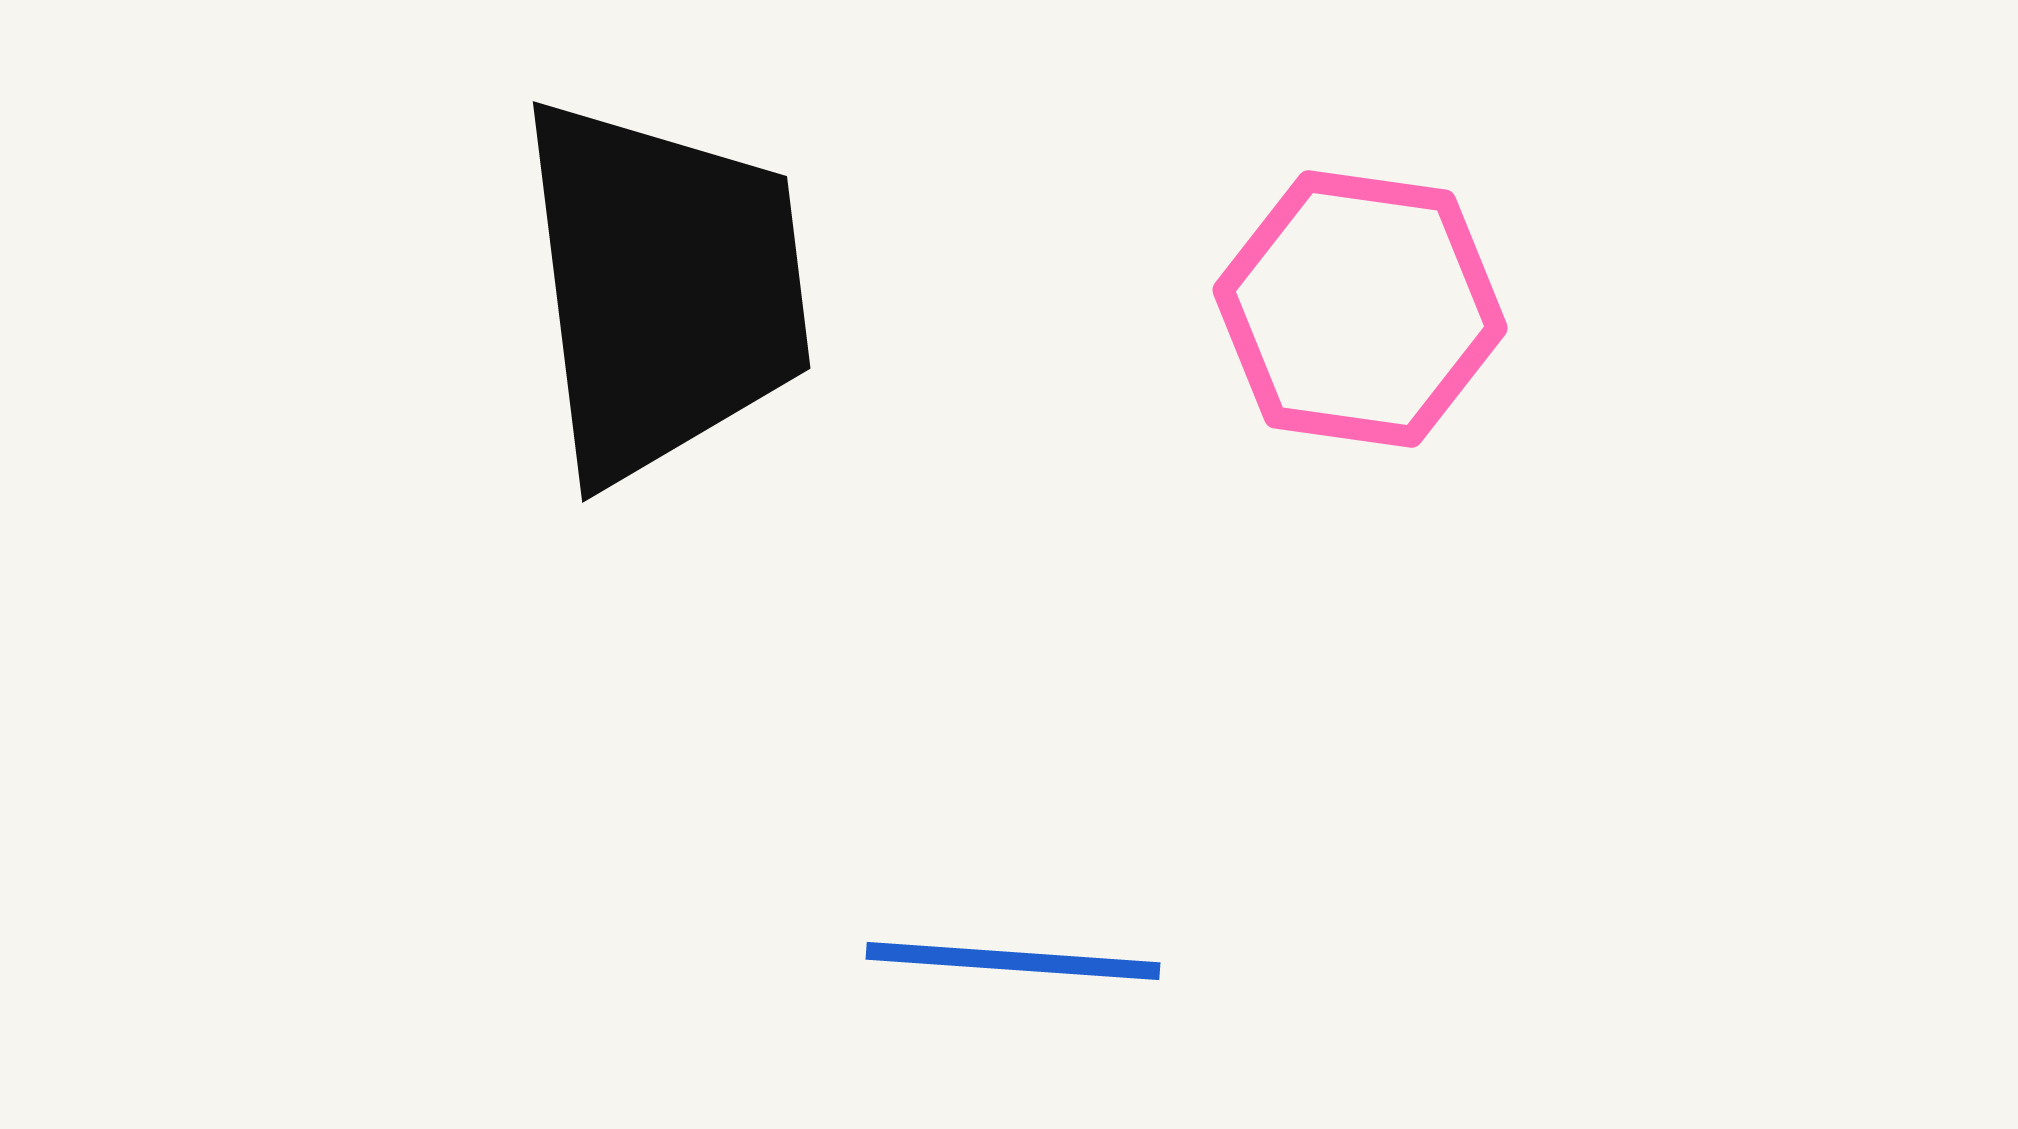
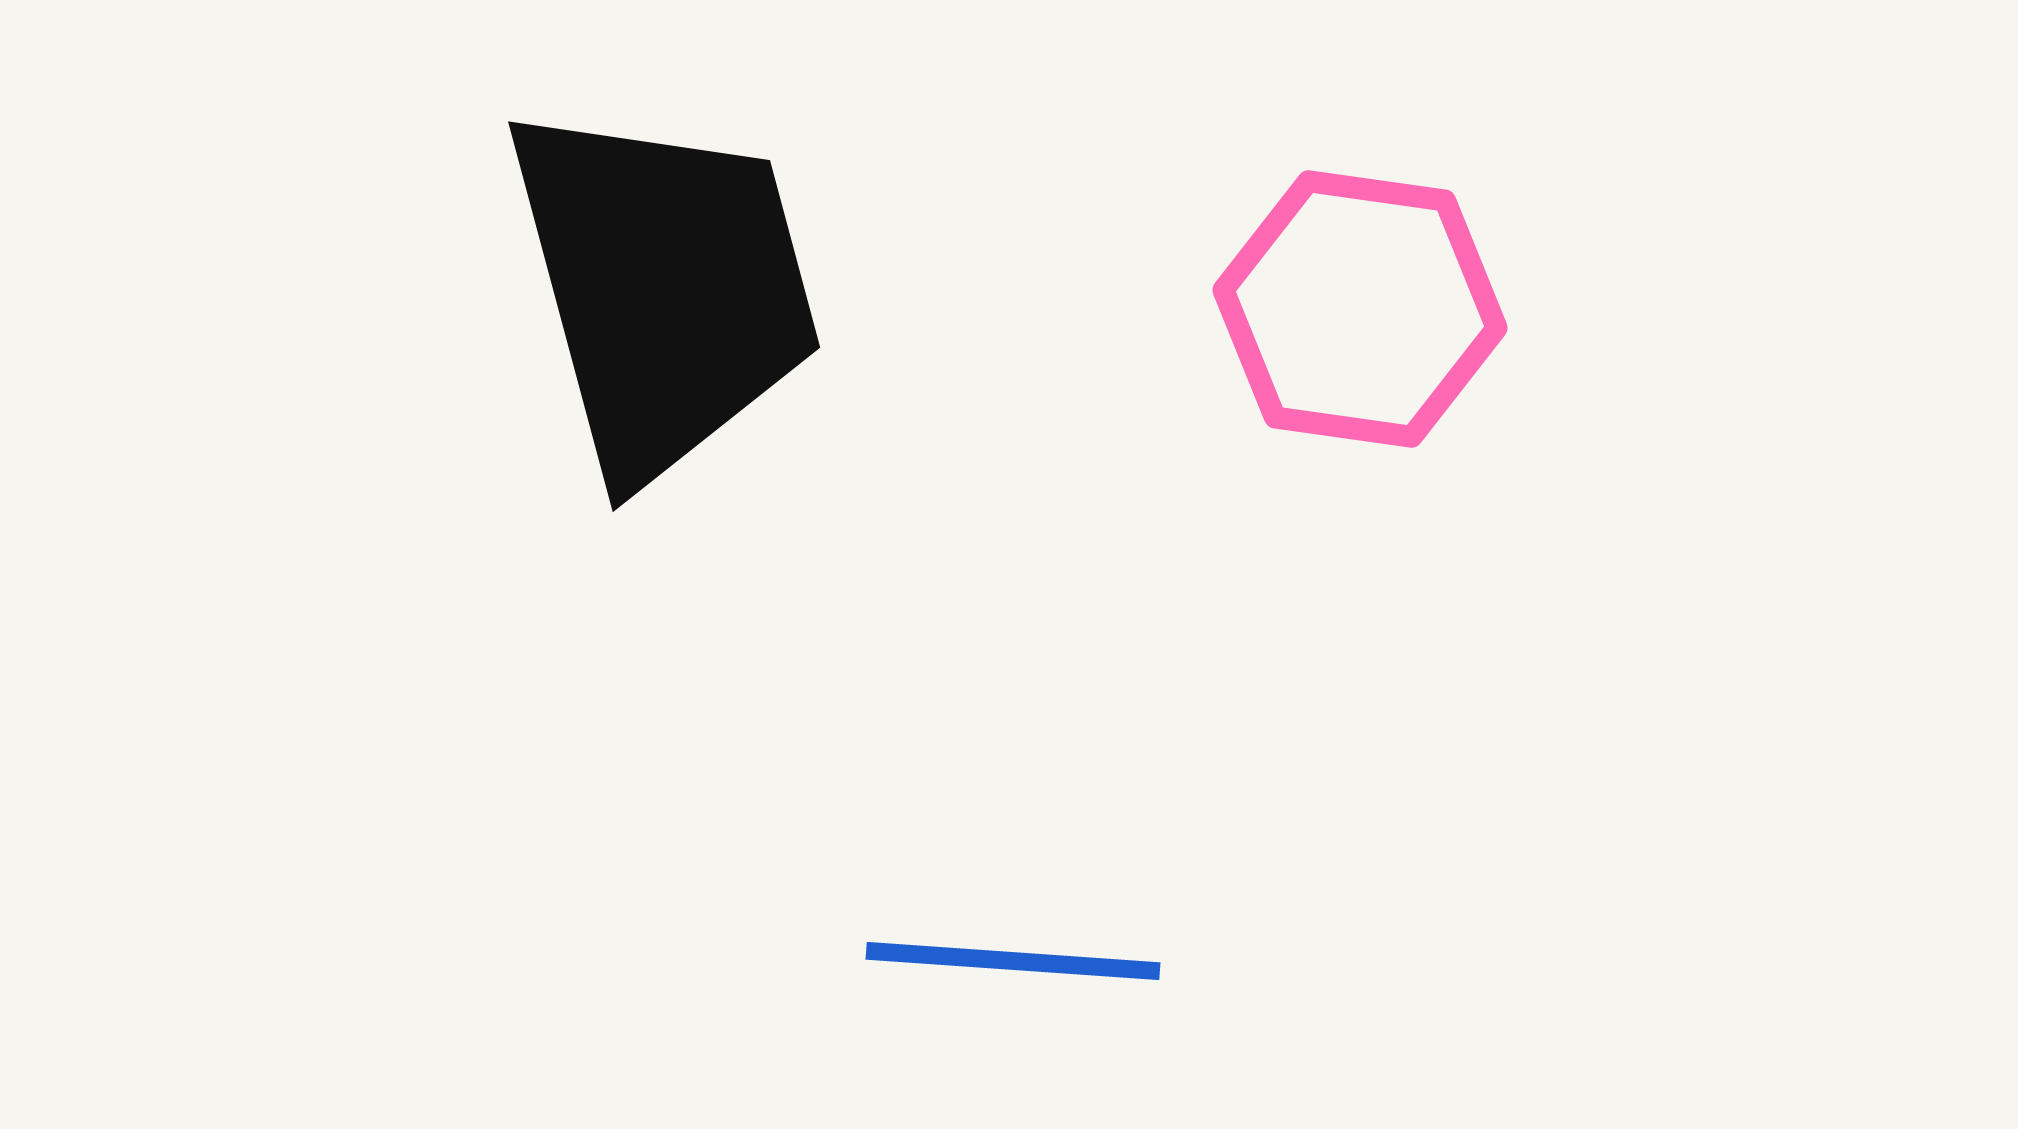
black trapezoid: rotated 8 degrees counterclockwise
